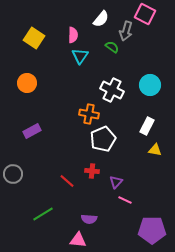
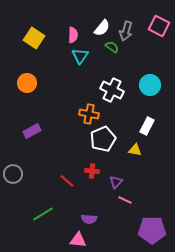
pink square: moved 14 px right, 12 px down
white semicircle: moved 1 px right, 9 px down
yellow triangle: moved 20 px left
